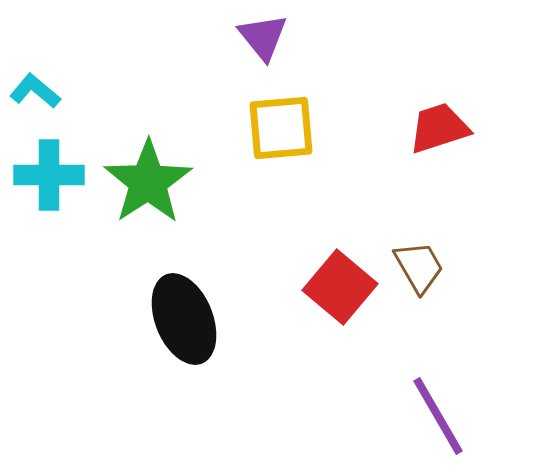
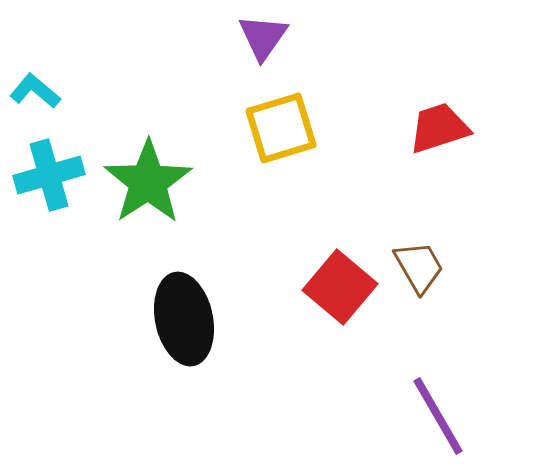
purple triangle: rotated 14 degrees clockwise
yellow square: rotated 12 degrees counterclockwise
cyan cross: rotated 16 degrees counterclockwise
black ellipse: rotated 10 degrees clockwise
